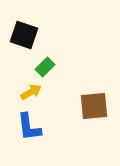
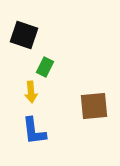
green rectangle: rotated 18 degrees counterclockwise
yellow arrow: rotated 115 degrees clockwise
blue L-shape: moved 5 px right, 4 px down
